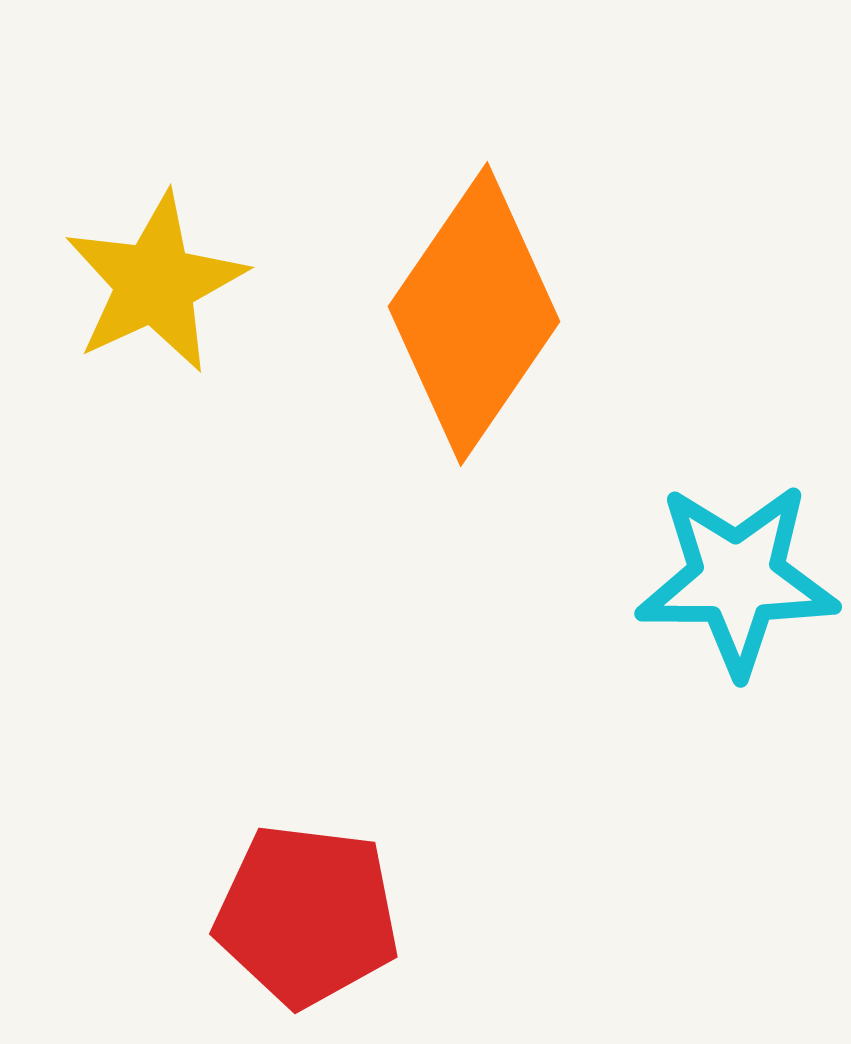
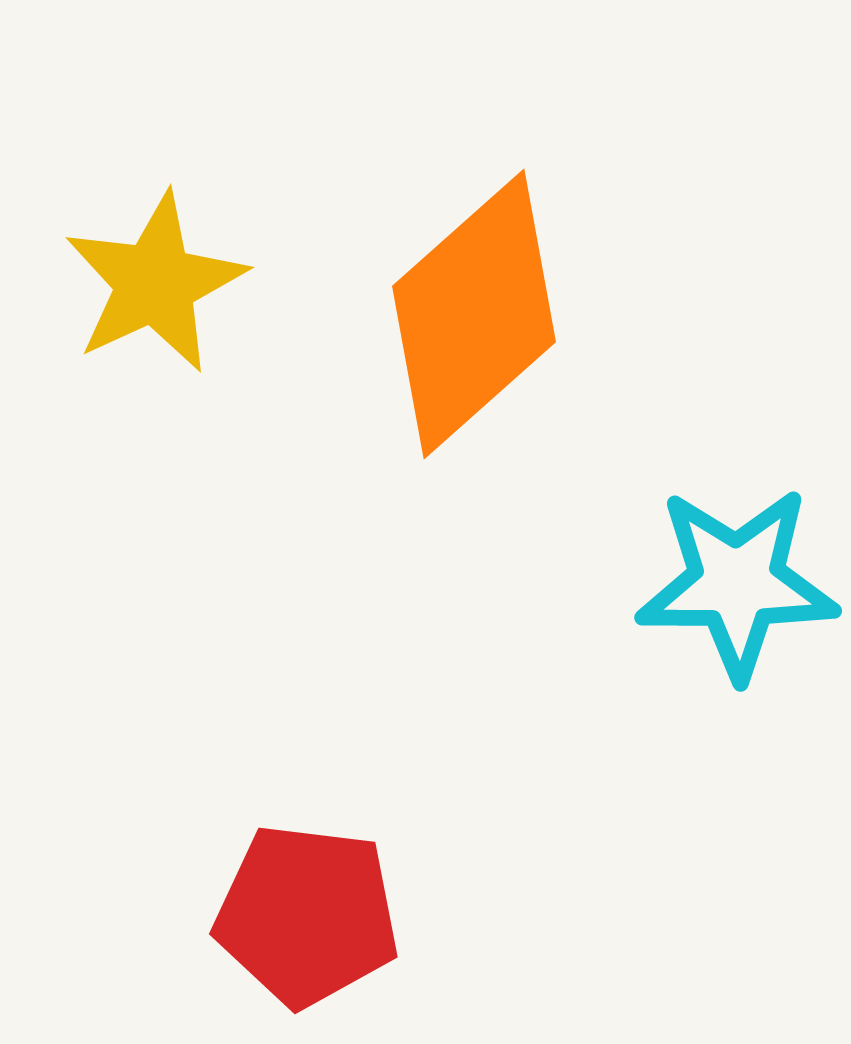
orange diamond: rotated 14 degrees clockwise
cyan star: moved 4 px down
